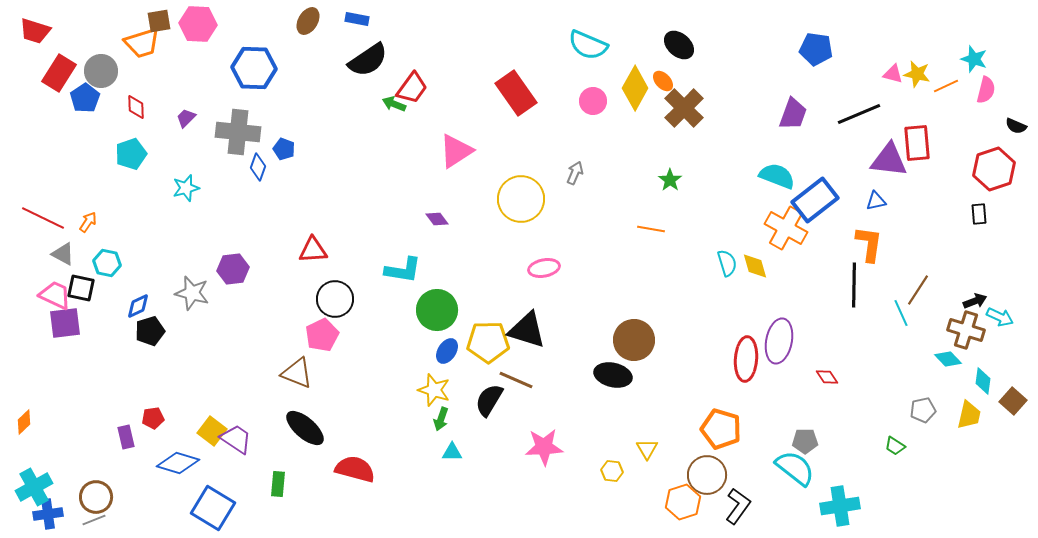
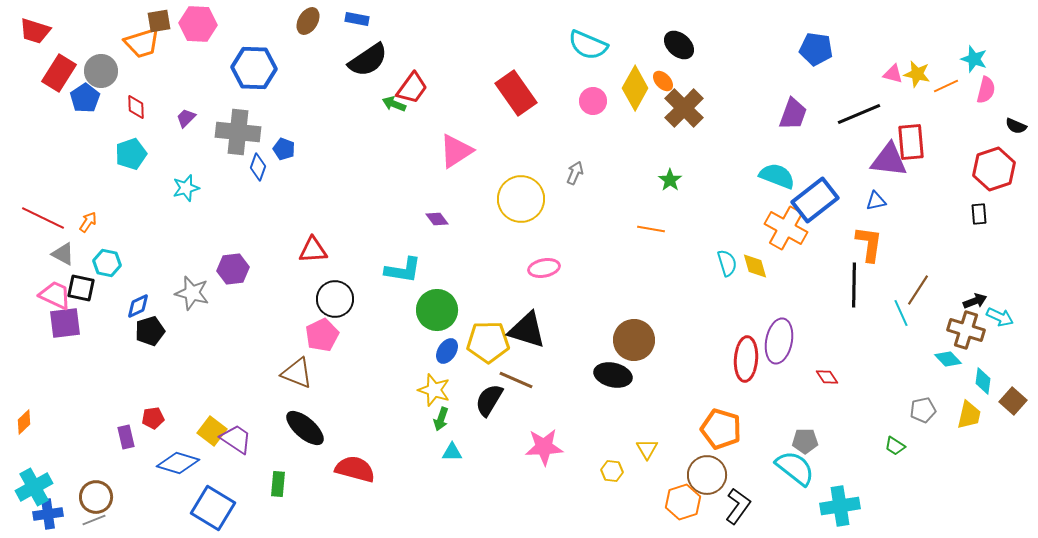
red rectangle at (917, 143): moved 6 px left, 1 px up
